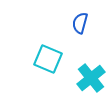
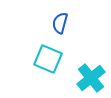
blue semicircle: moved 20 px left
